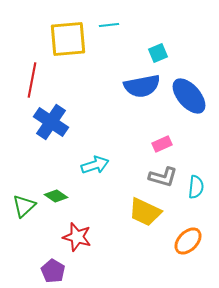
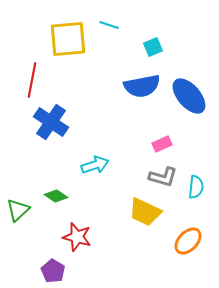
cyan line: rotated 24 degrees clockwise
cyan square: moved 5 px left, 6 px up
green triangle: moved 6 px left, 4 px down
